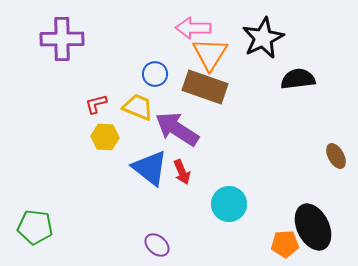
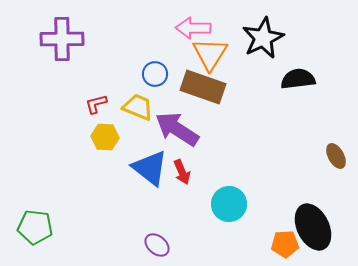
brown rectangle: moved 2 px left
